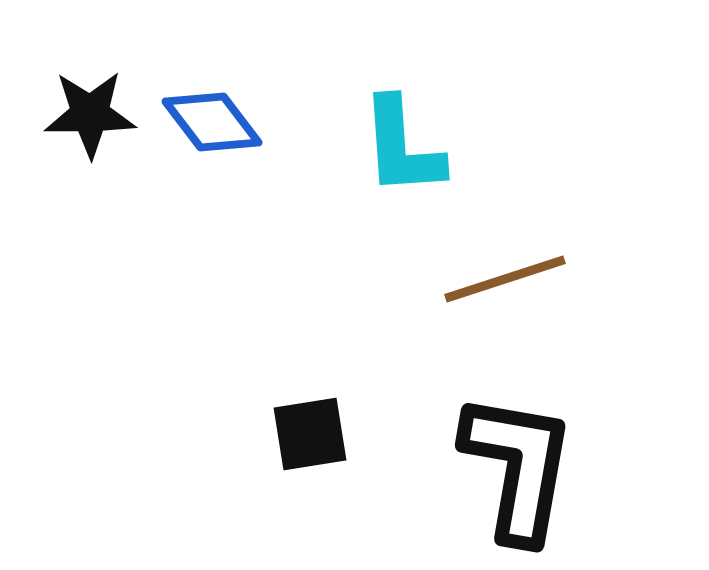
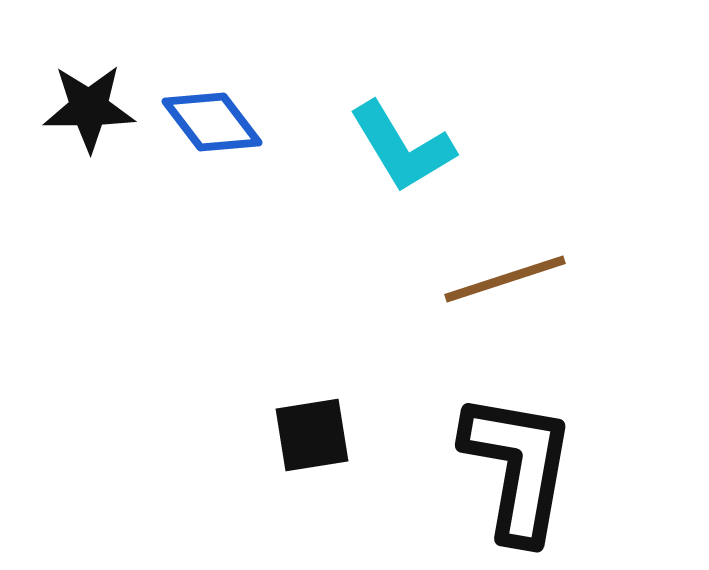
black star: moved 1 px left, 6 px up
cyan L-shape: rotated 27 degrees counterclockwise
black square: moved 2 px right, 1 px down
